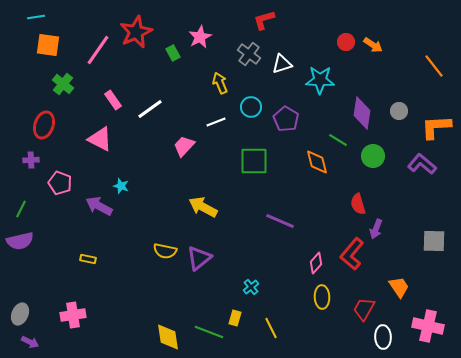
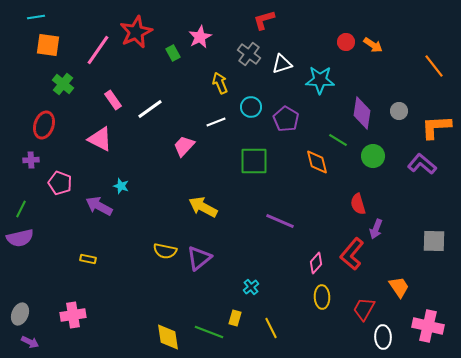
purple semicircle at (20, 241): moved 3 px up
